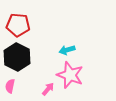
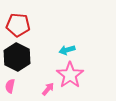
pink star: rotated 16 degrees clockwise
